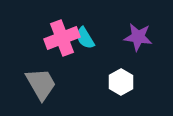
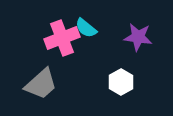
cyan semicircle: moved 1 px right, 10 px up; rotated 20 degrees counterclockwise
gray trapezoid: rotated 78 degrees clockwise
